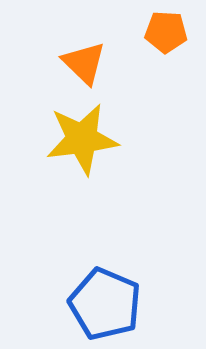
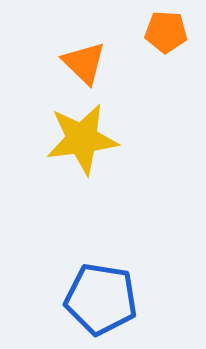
blue pentagon: moved 4 px left, 5 px up; rotated 14 degrees counterclockwise
